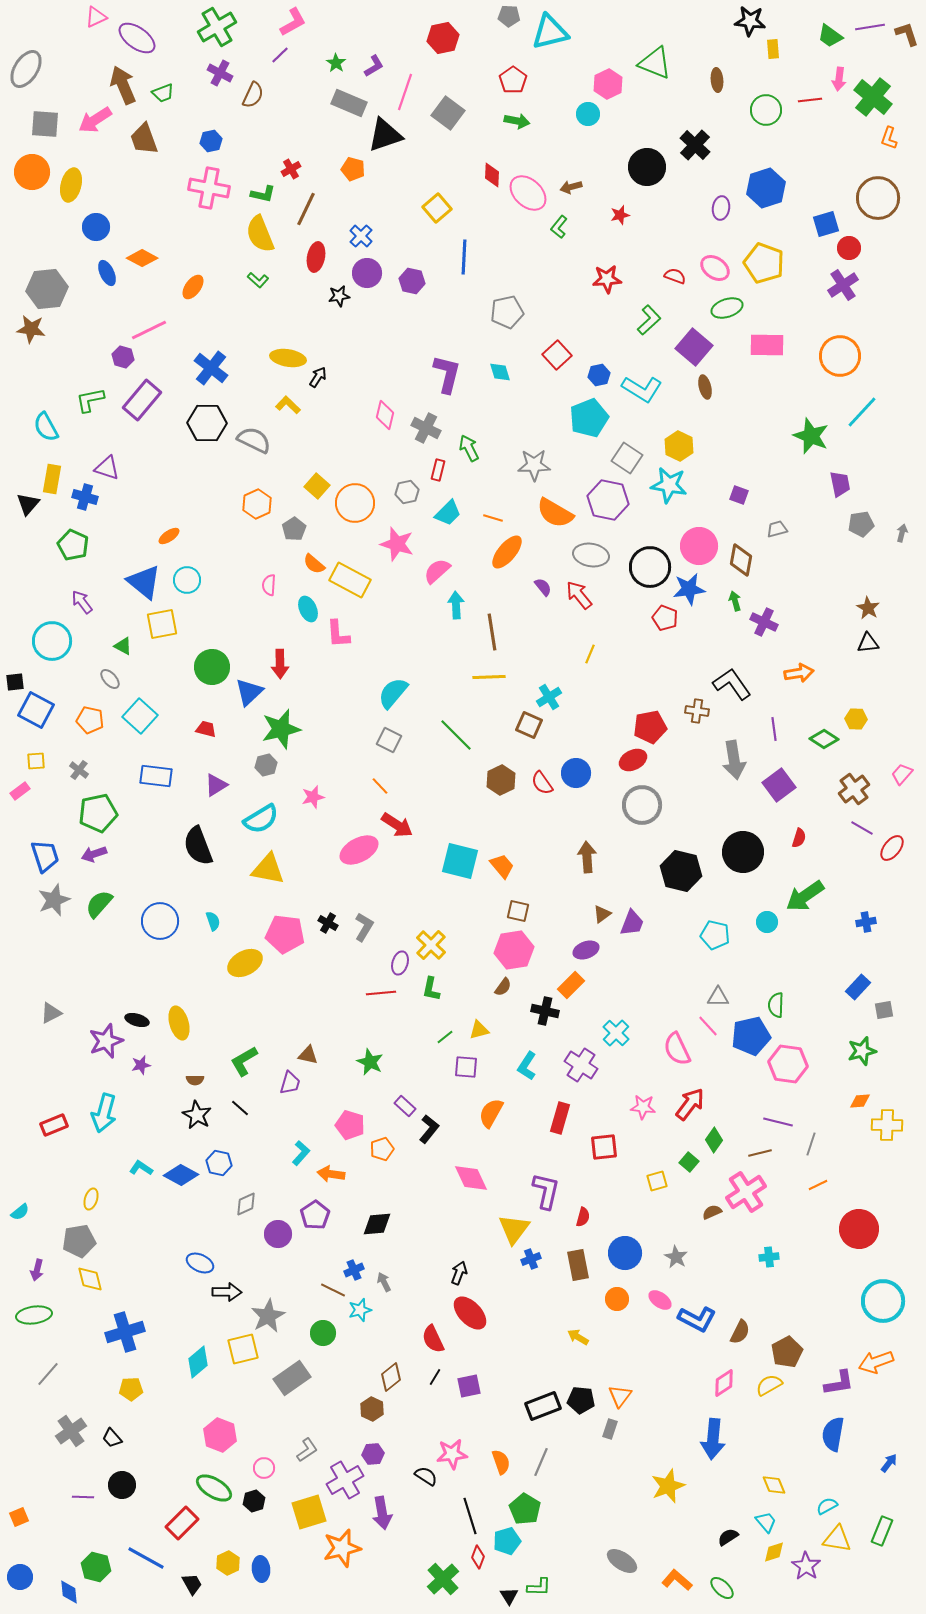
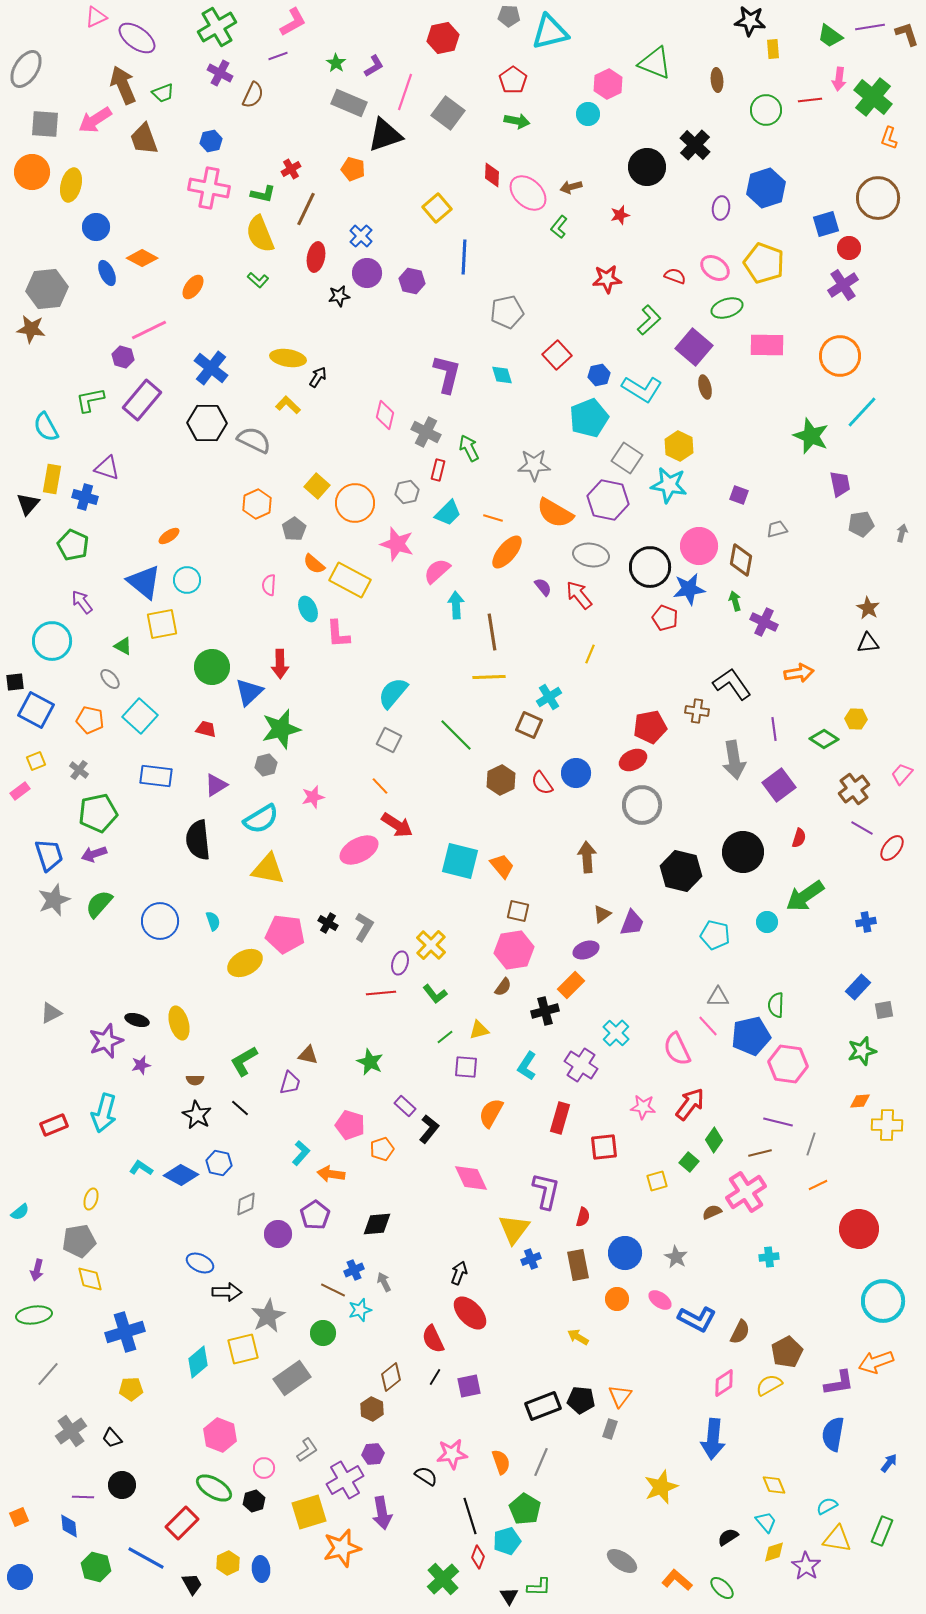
purple line at (280, 55): moved 2 px left, 1 px down; rotated 24 degrees clockwise
cyan diamond at (500, 372): moved 2 px right, 3 px down
gray cross at (426, 428): moved 4 px down
yellow square at (36, 761): rotated 18 degrees counterclockwise
black semicircle at (198, 846): moved 6 px up; rotated 15 degrees clockwise
blue trapezoid at (45, 856): moved 4 px right, 1 px up
green L-shape at (431, 989): moved 4 px right, 5 px down; rotated 50 degrees counterclockwise
black cross at (545, 1011): rotated 28 degrees counterclockwise
yellow star at (668, 1486): moved 7 px left, 1 px down
blue diamond at (69, 1592): moved 66 px up
